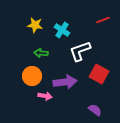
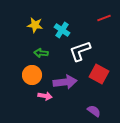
red line: moved 1 px right, 2 px up
orange circle: moved 1 px up
purple semicircle: moved 1 px left, 1 px down
